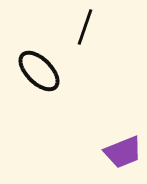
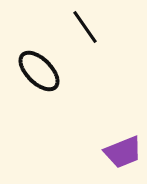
black line: rotated 54 degrees counterclockwise
